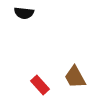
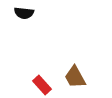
red rectangle: moved 2 px right
